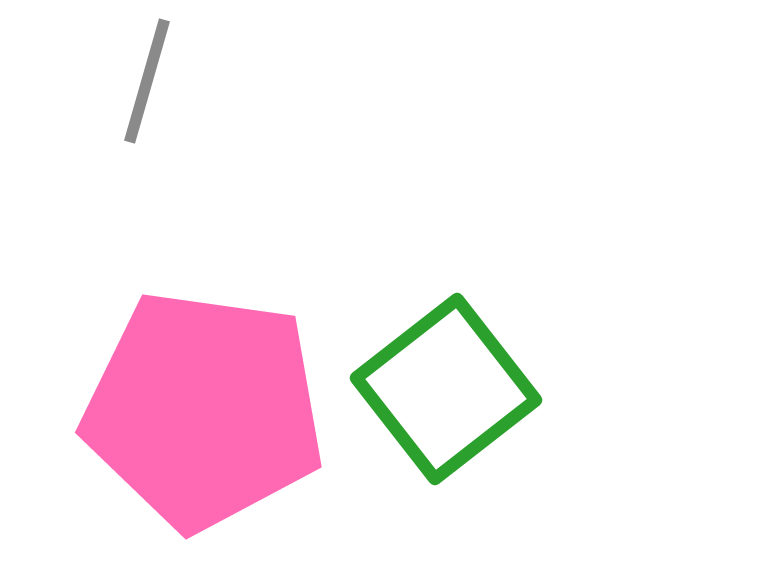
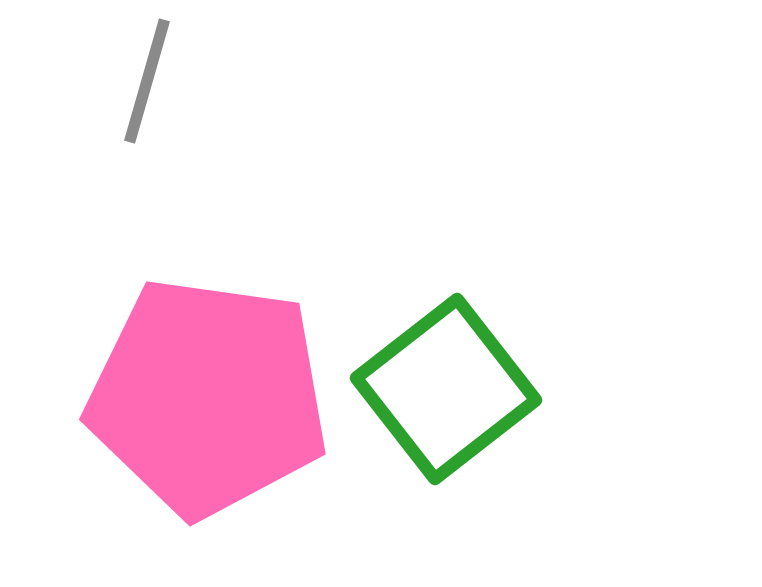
pink pentagon: moved 4 px right, 13 px up
